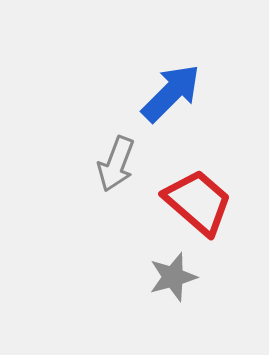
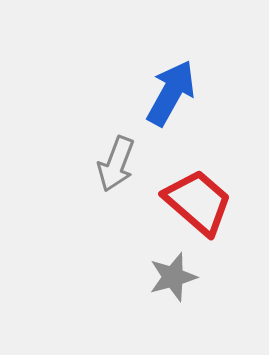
blue arrow: rotated 16 degrees counterclockwise
